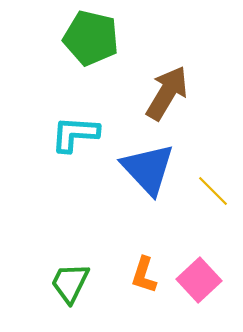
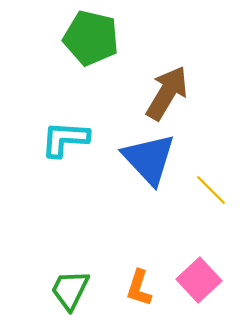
cyan L-shape: moved 10 px left, 5 px down
blue triangle: moved 1 px right, 10 px up
yellow line: moved 2 px left, 1 px up
orange L-shape: moved 5 px left, 13 px down
green trapezoid: moved 7 px down
